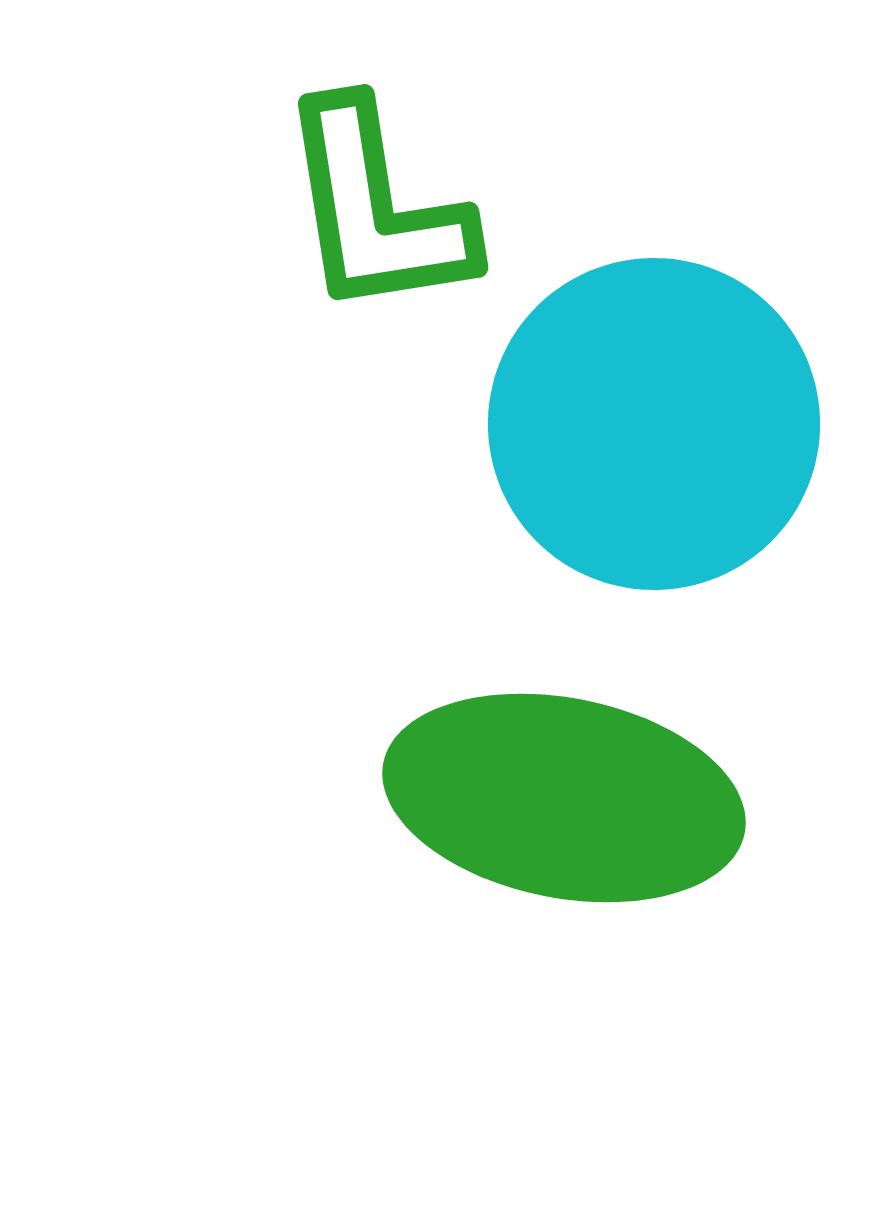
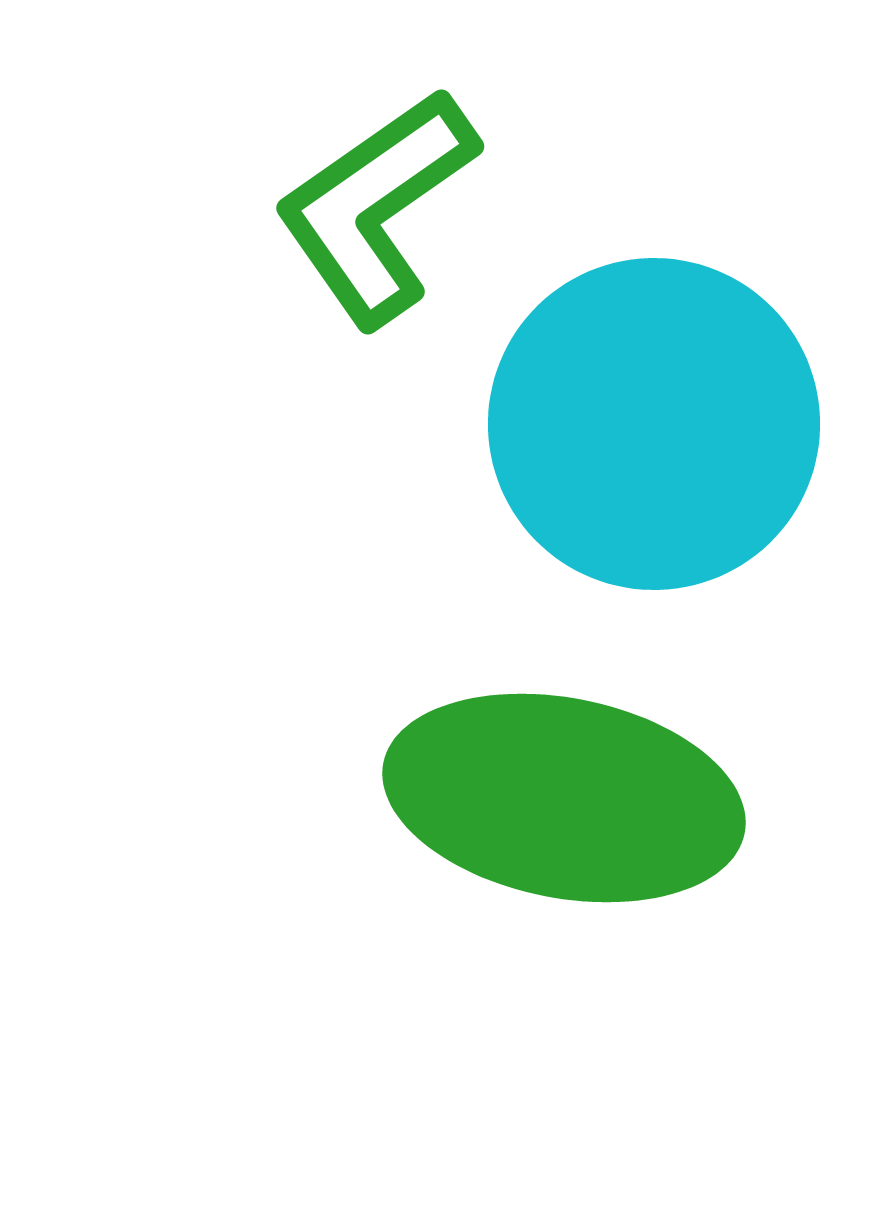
green L-shape: moved 2 px up; rotated 64 degrees clockwise
